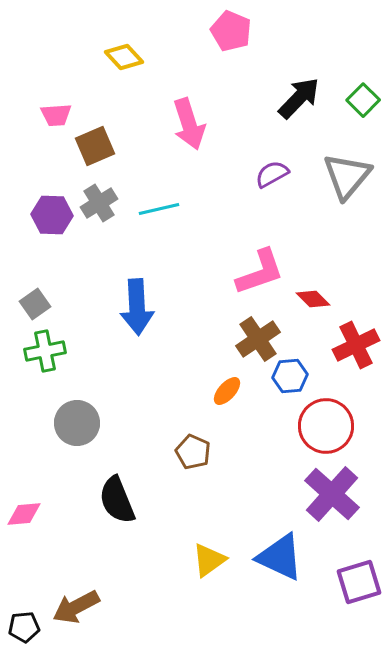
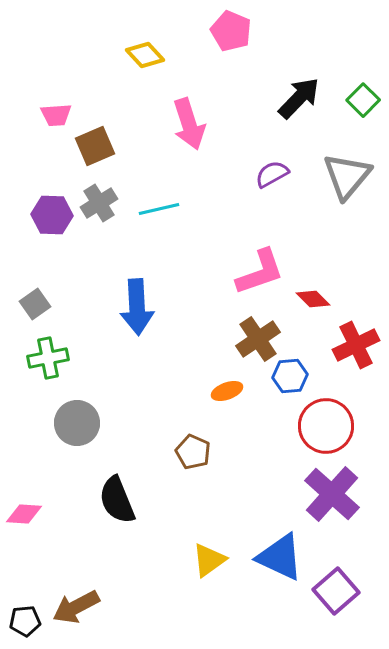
yellow diamond: moved 21 px right, 2 px up
green cross: moved 3 px right, 7 px down
orange ellipse: rotated 28 degrees clockwise
pink diamond: rotated 9 degrees clockwise
purple square: moved 23 px left, 9 px down; rotated 24 degrees counterclockwise
black pentagon: moved 1 px right, 6 px up
